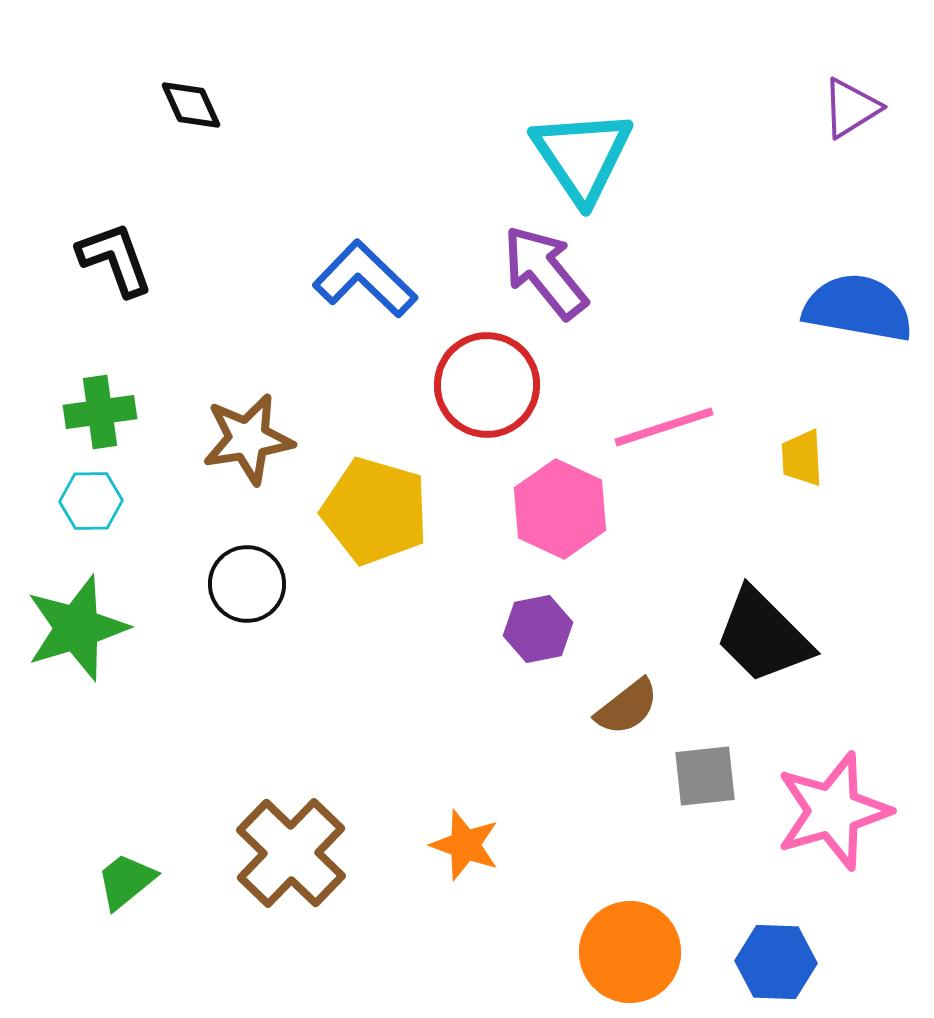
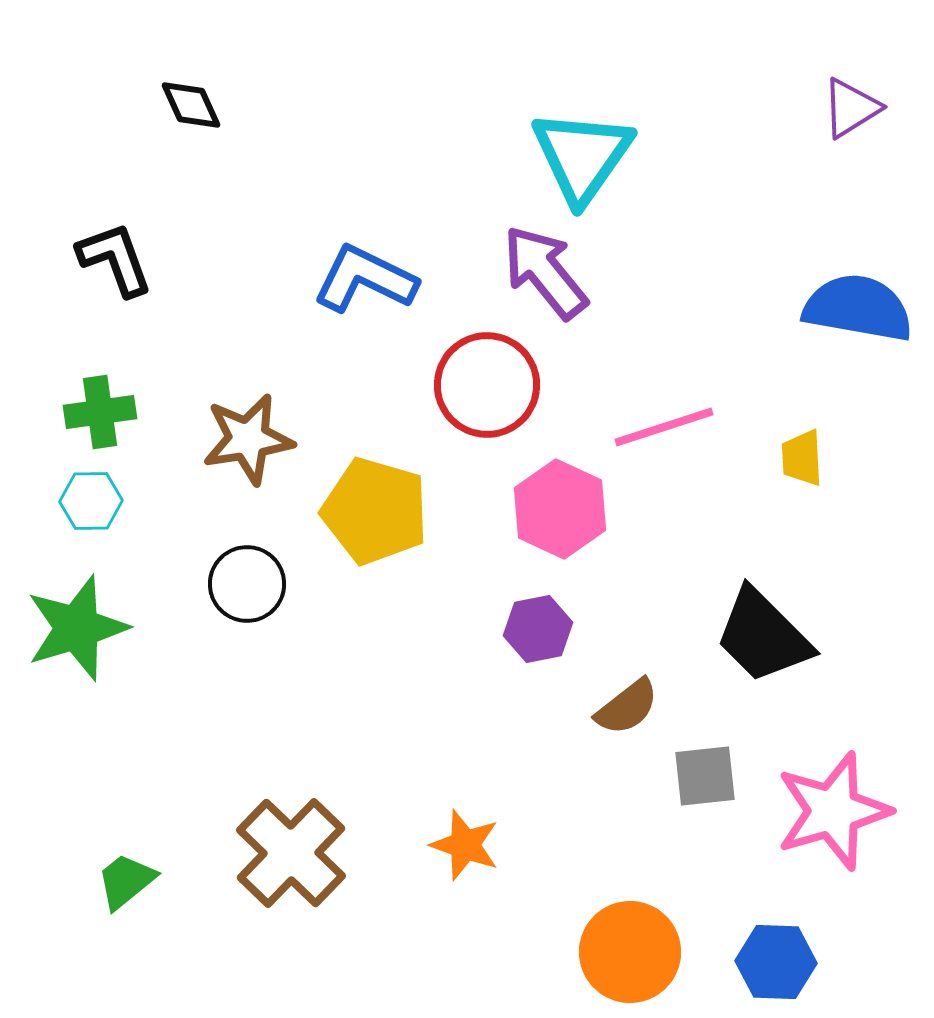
cyan triangle: rotated 9 degrees clockwise
blue L-shape: rotated 18 degrees counterclockwise
